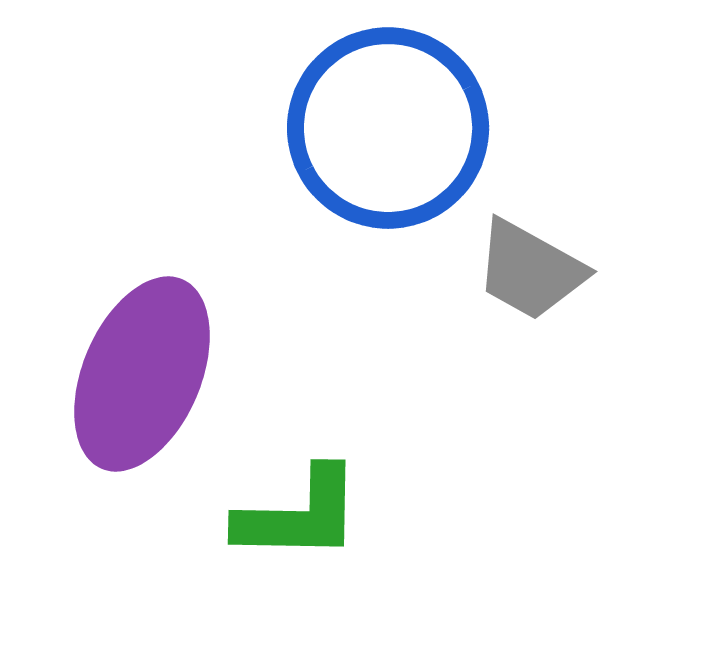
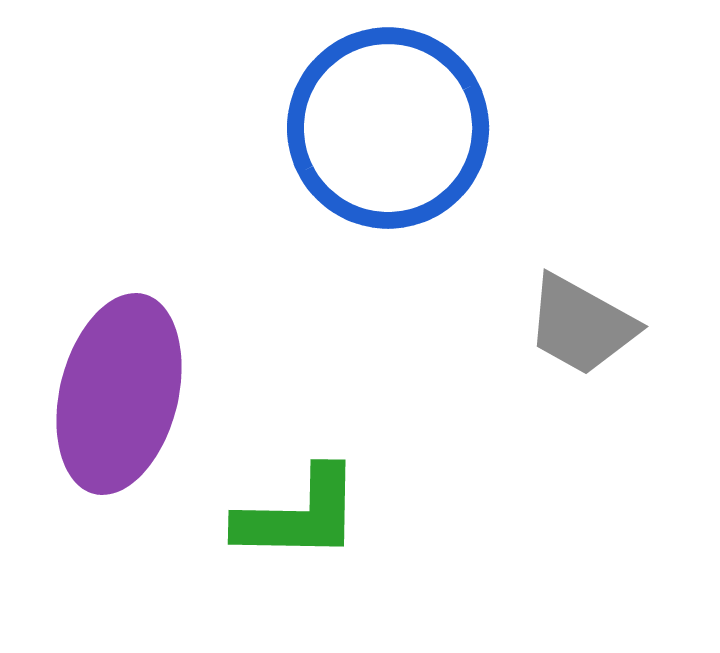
gray trapezoid: moved 51 px right, 55 px down
purple ellipse: moved 23 px left, 20 px down; rotated 9 degrees counterclockwise
